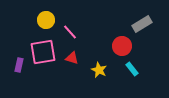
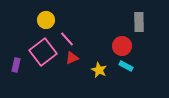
gray rectangle: moved 3 px left, 2 px up; rotated 60 degrees counterclockwise
pink line: moved 3 px left, 7 px down
pink square: rotated 28 degrees counterclockwise
red triangle: rotated 40 degrees counterclockwise
purple rectangle: moved 3 px left
cyan rectangle: moved 6 px left, 3 px up; rotated 24 degrees counterclockwise
